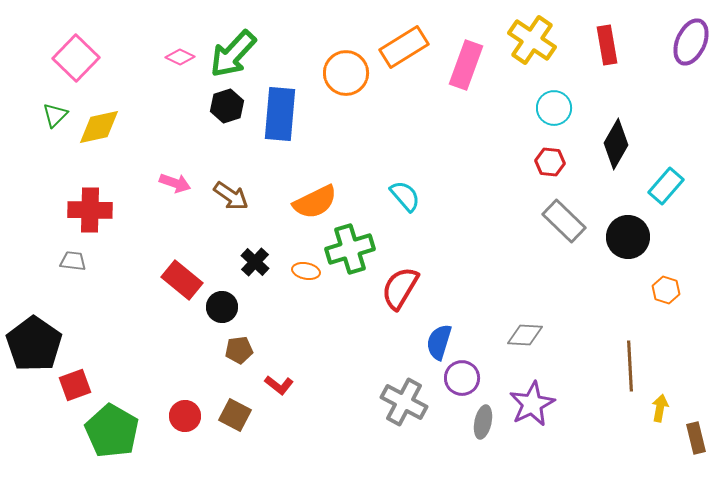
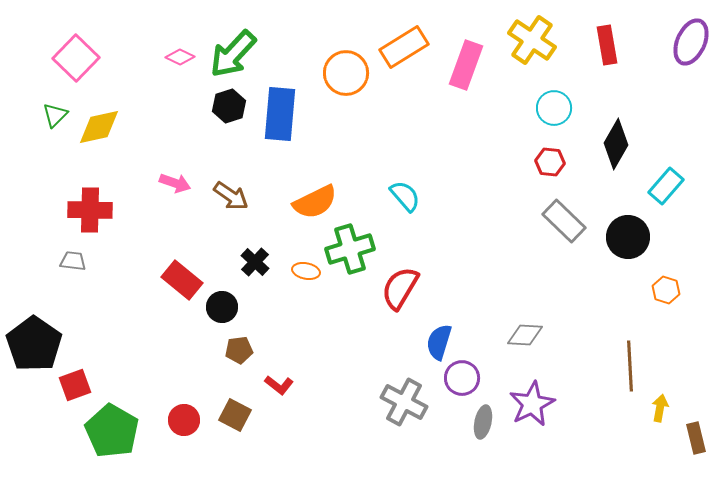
black hexagon at (227, 106): moved 2 px right
red circle at (185, 416): moved 1 px left, 4 px down
